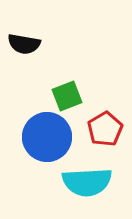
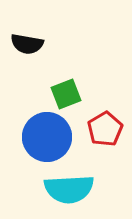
black semicircle: moved 3 px right
green square: moved 1 px left, 2 px up
cyan semicircle: moved 18 px left, 7 px down
